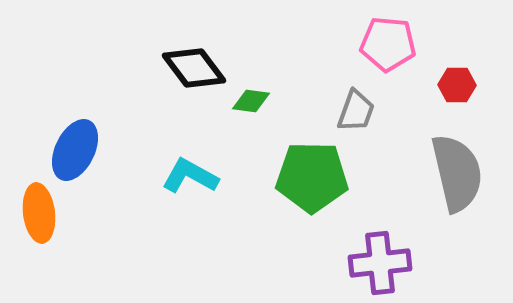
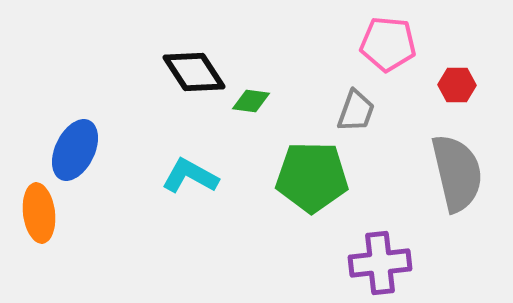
black diamond: moved 4 px down; rotated 4 degrees clockwise
